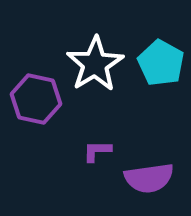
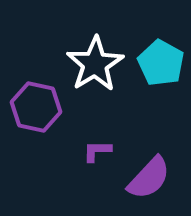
purple hexagon: moved 8 px down
purple semicircle: rotated 39 degrees counterclockwise
